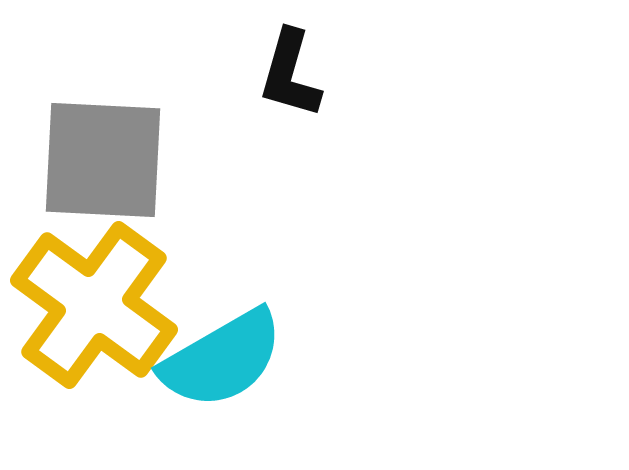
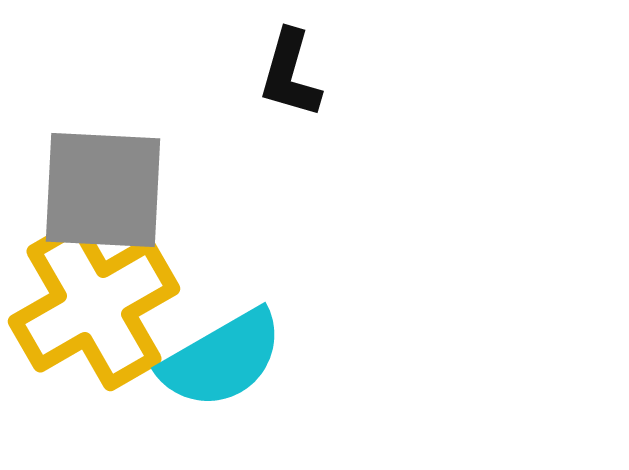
gray square: moved 30 px down
yellow cross: rotated 24 degrees clockwise
